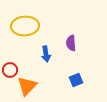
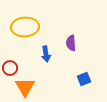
yellow ellipse: moved 1 px down
red circle: moved 2 px up
blue square: moved 8 px right, 1 px up
orange triangle: moved 2 px left, 1 px down; rotated 15 degrees counterclockwise
